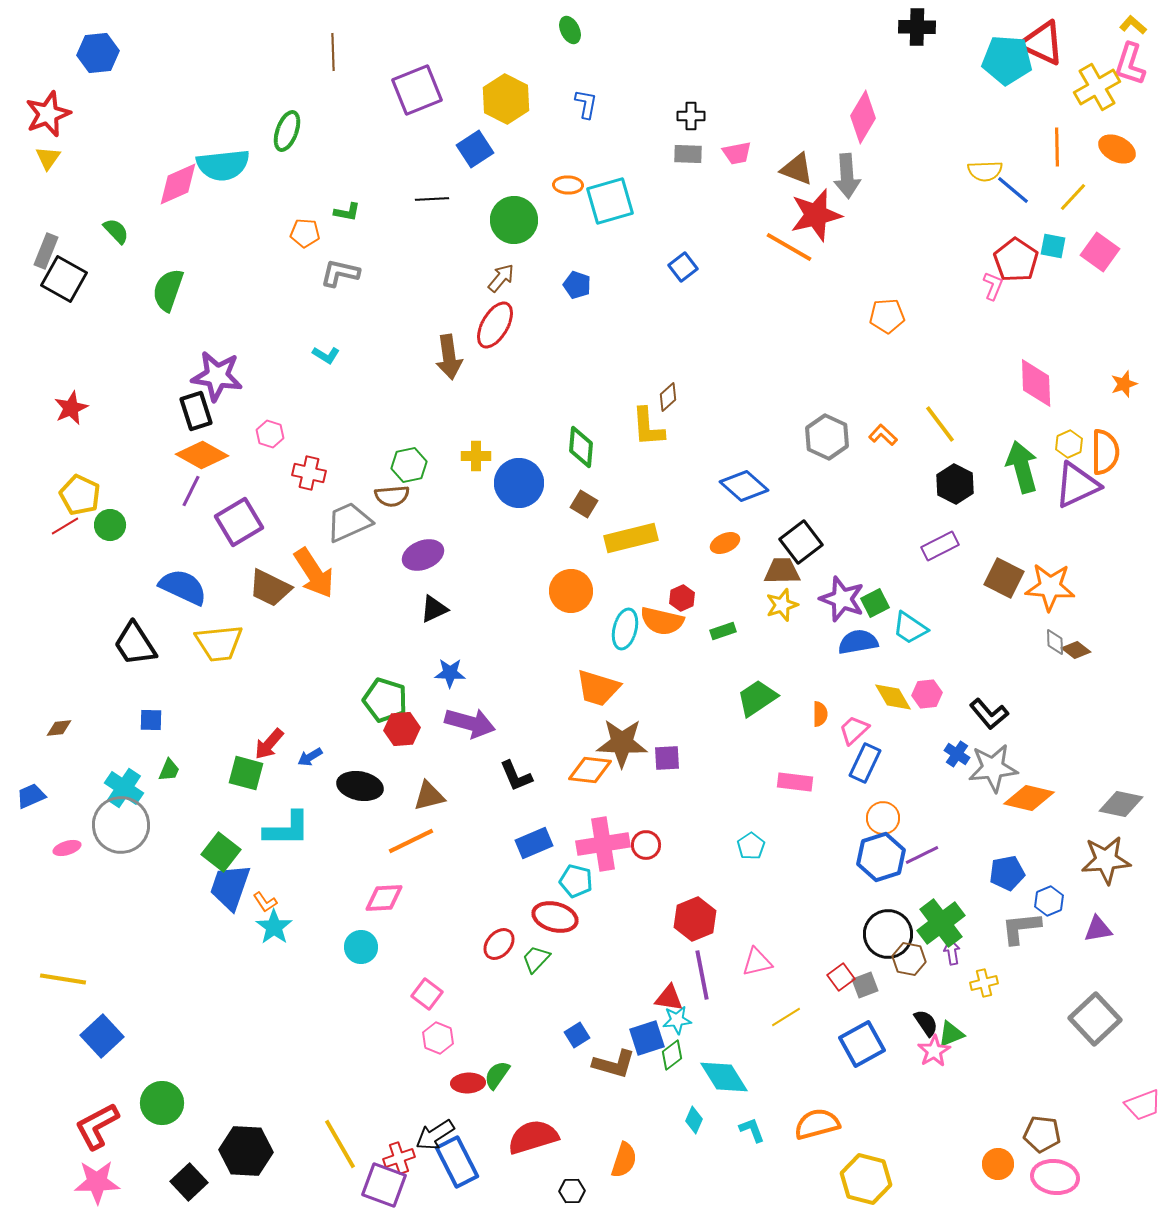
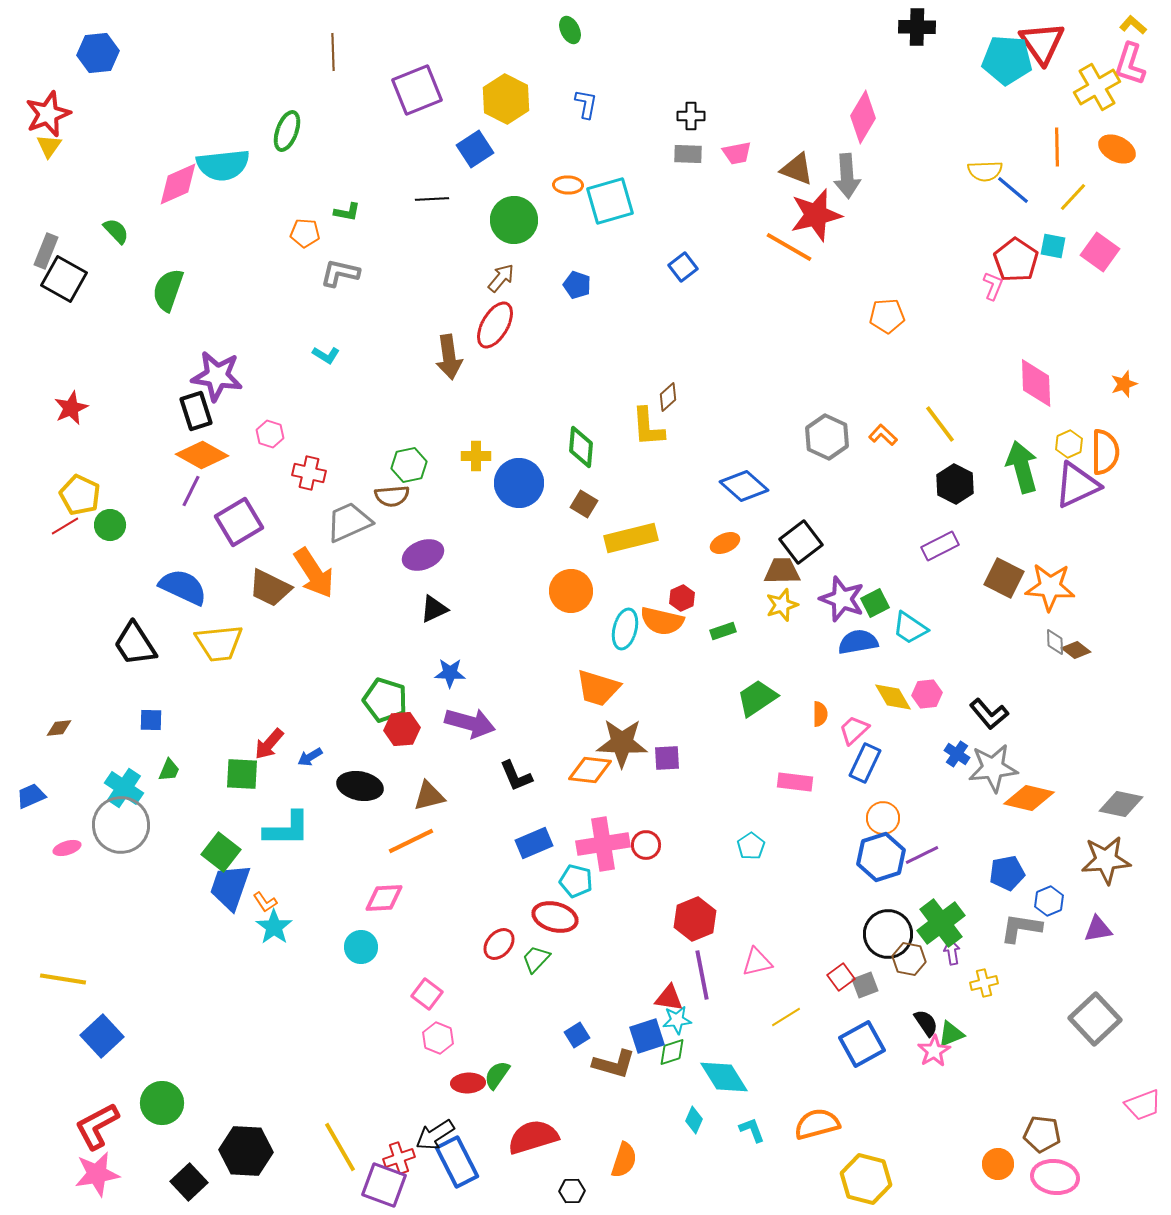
red triangle at (1042, 43): rotated 30 degrees clockwise
yellow triangle at (48, 158): moved 1 px right, 12 px up
green square at (246, 773): moved 4 px left, 1 px down; rotated 12 degrees counterclockwise
gray L-shape at (1021, 928): rotated 15 degrees clockwise
blue square at (647, 1038): moved 2 px up
green diamond at (672, 1055): moved 3 px up; rotated 20 degrees clockwise
yellow line at (340, 1144): moved 3 px down
pink star at (97, 1182): moved 8 px up; rotated 9 degrees counterclockwise
